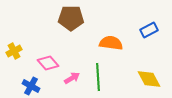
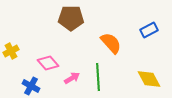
orange semicircle: rotated 40 degrees clockwise
yellow cross: moved 3 px left
